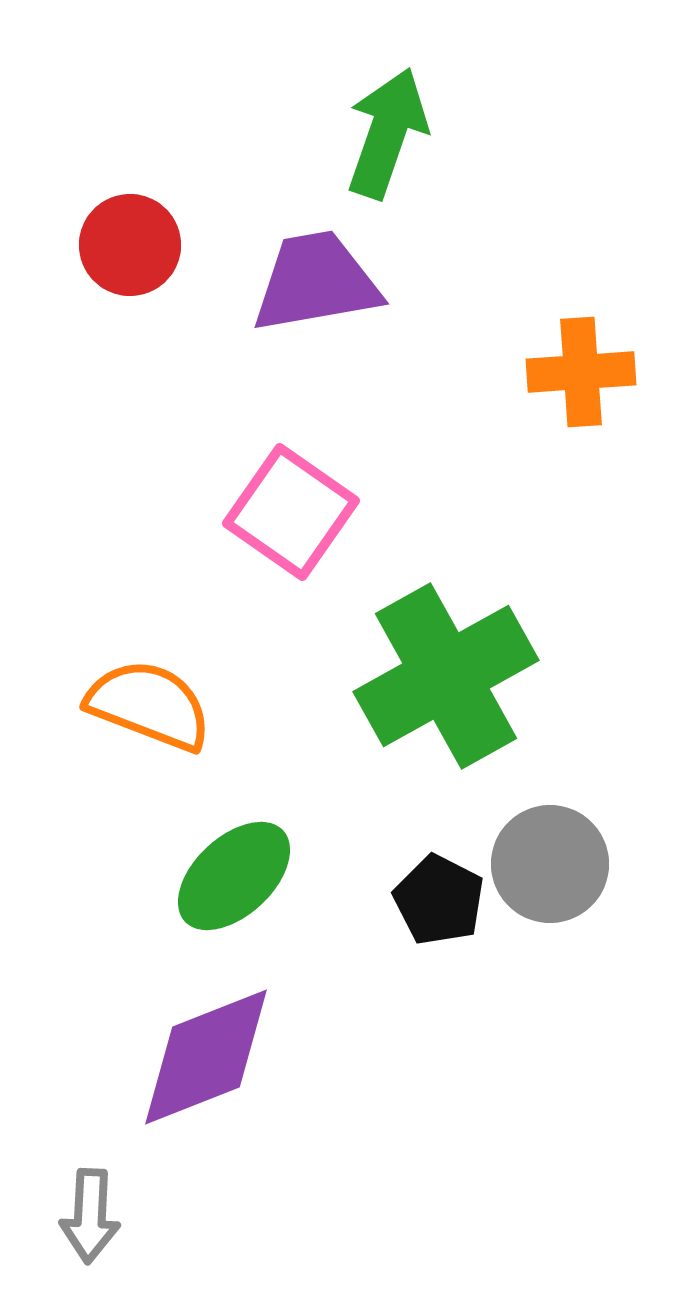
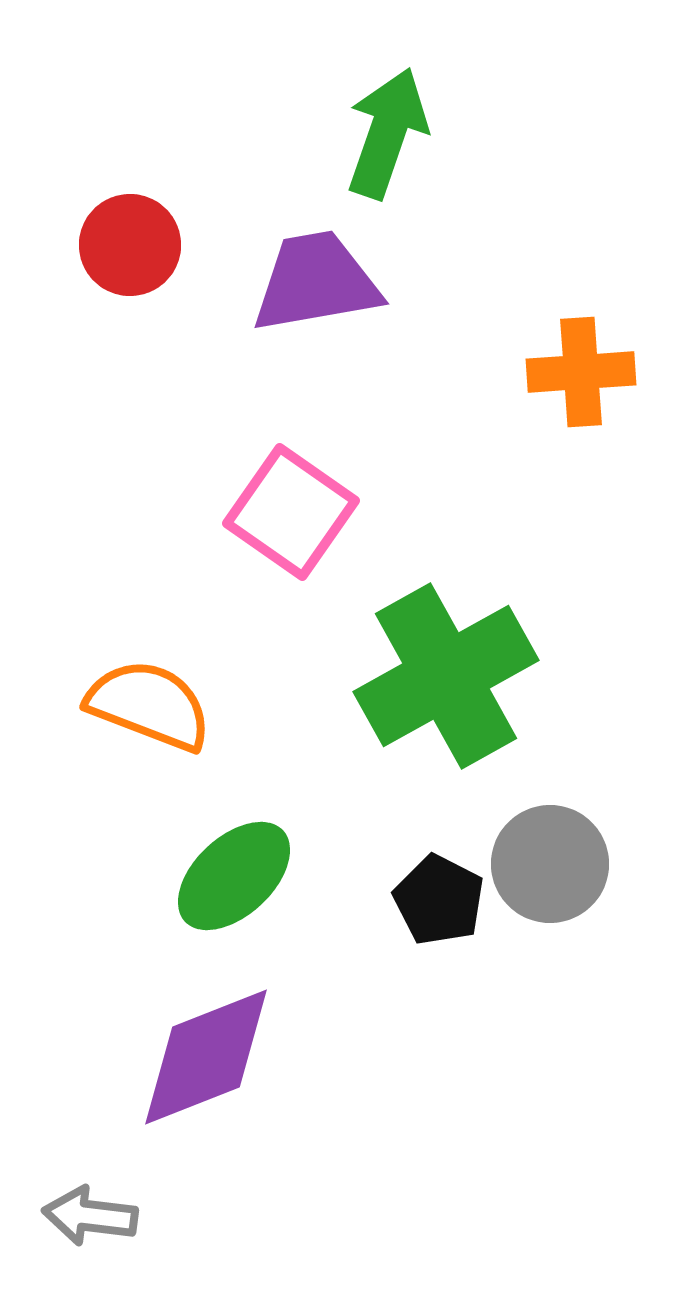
gray arrow: rotated 94 degrees clockwise
